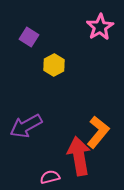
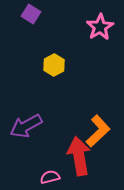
purple square: moved 2 px right, 23 px up
orange L-shape: moved 1 px up; rotated 8 degrees clockwise
